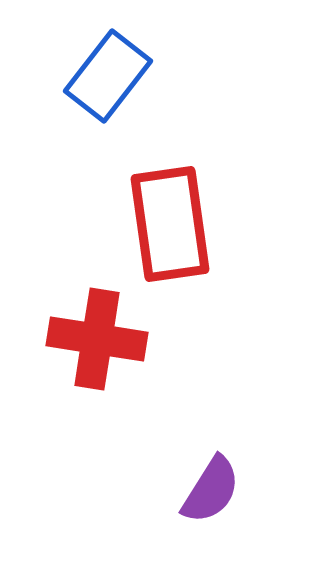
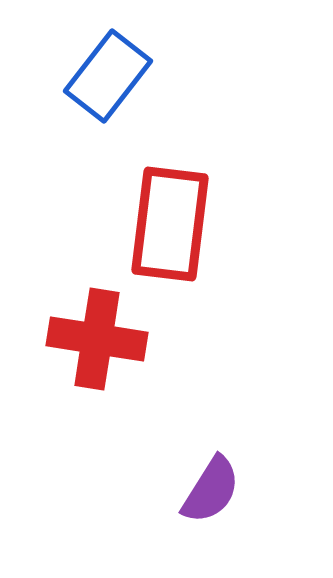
red rectangle: rotated 15 degrees clockwise
